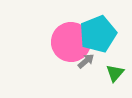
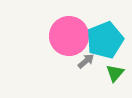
cyan pentagon: moved 7 px right, 6 px down
pink circle: moved 2 px left, 6 px up
